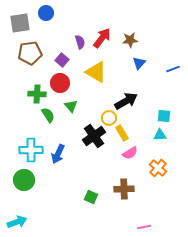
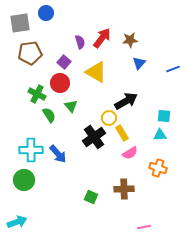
purple square: moved 2 px right, 2 px down
green cross: rotated 24 degrees clockwise
green semicircle: moved 1 px right
black cross: moved 1 px down
blue arrow: rotated 66 degrees counterclockwise
orange cross: rotated 24 degrees counterclockwise
